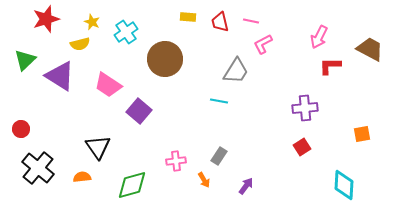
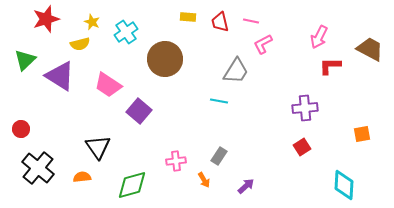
purple arrow: rotated 12 degrees clockwise
